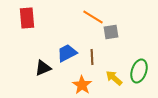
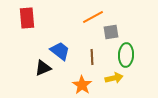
orange line: rotated 60 degrees counterclockwise
blue trapezoid: moved 7 px left, 2 px up; rotated 65 degrees clockwise
green ellipse: moved 13 px left, 16 px up; rotated 15 degrees counterclockwise
yellow arrow: rotated 126 degrees clockwise
